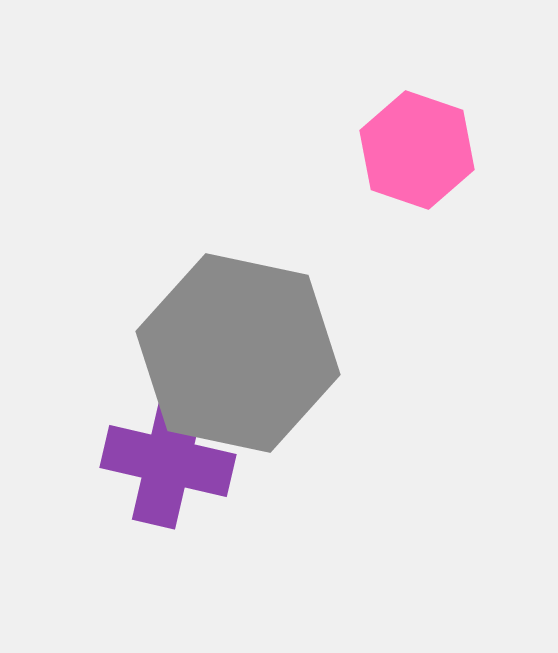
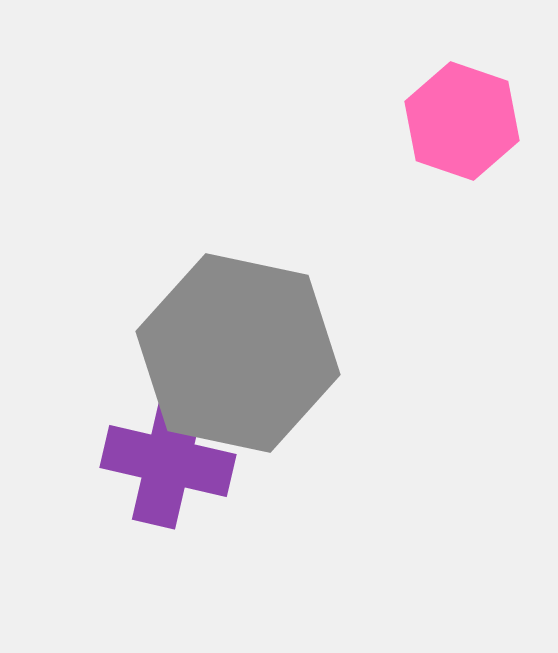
pink hexagon: moved 45 px right, 29 px up
